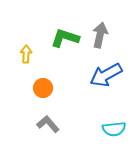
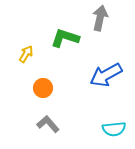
gray arrow: moved 17 px up
yellow arrow: rotated 30 degrees clockwise
